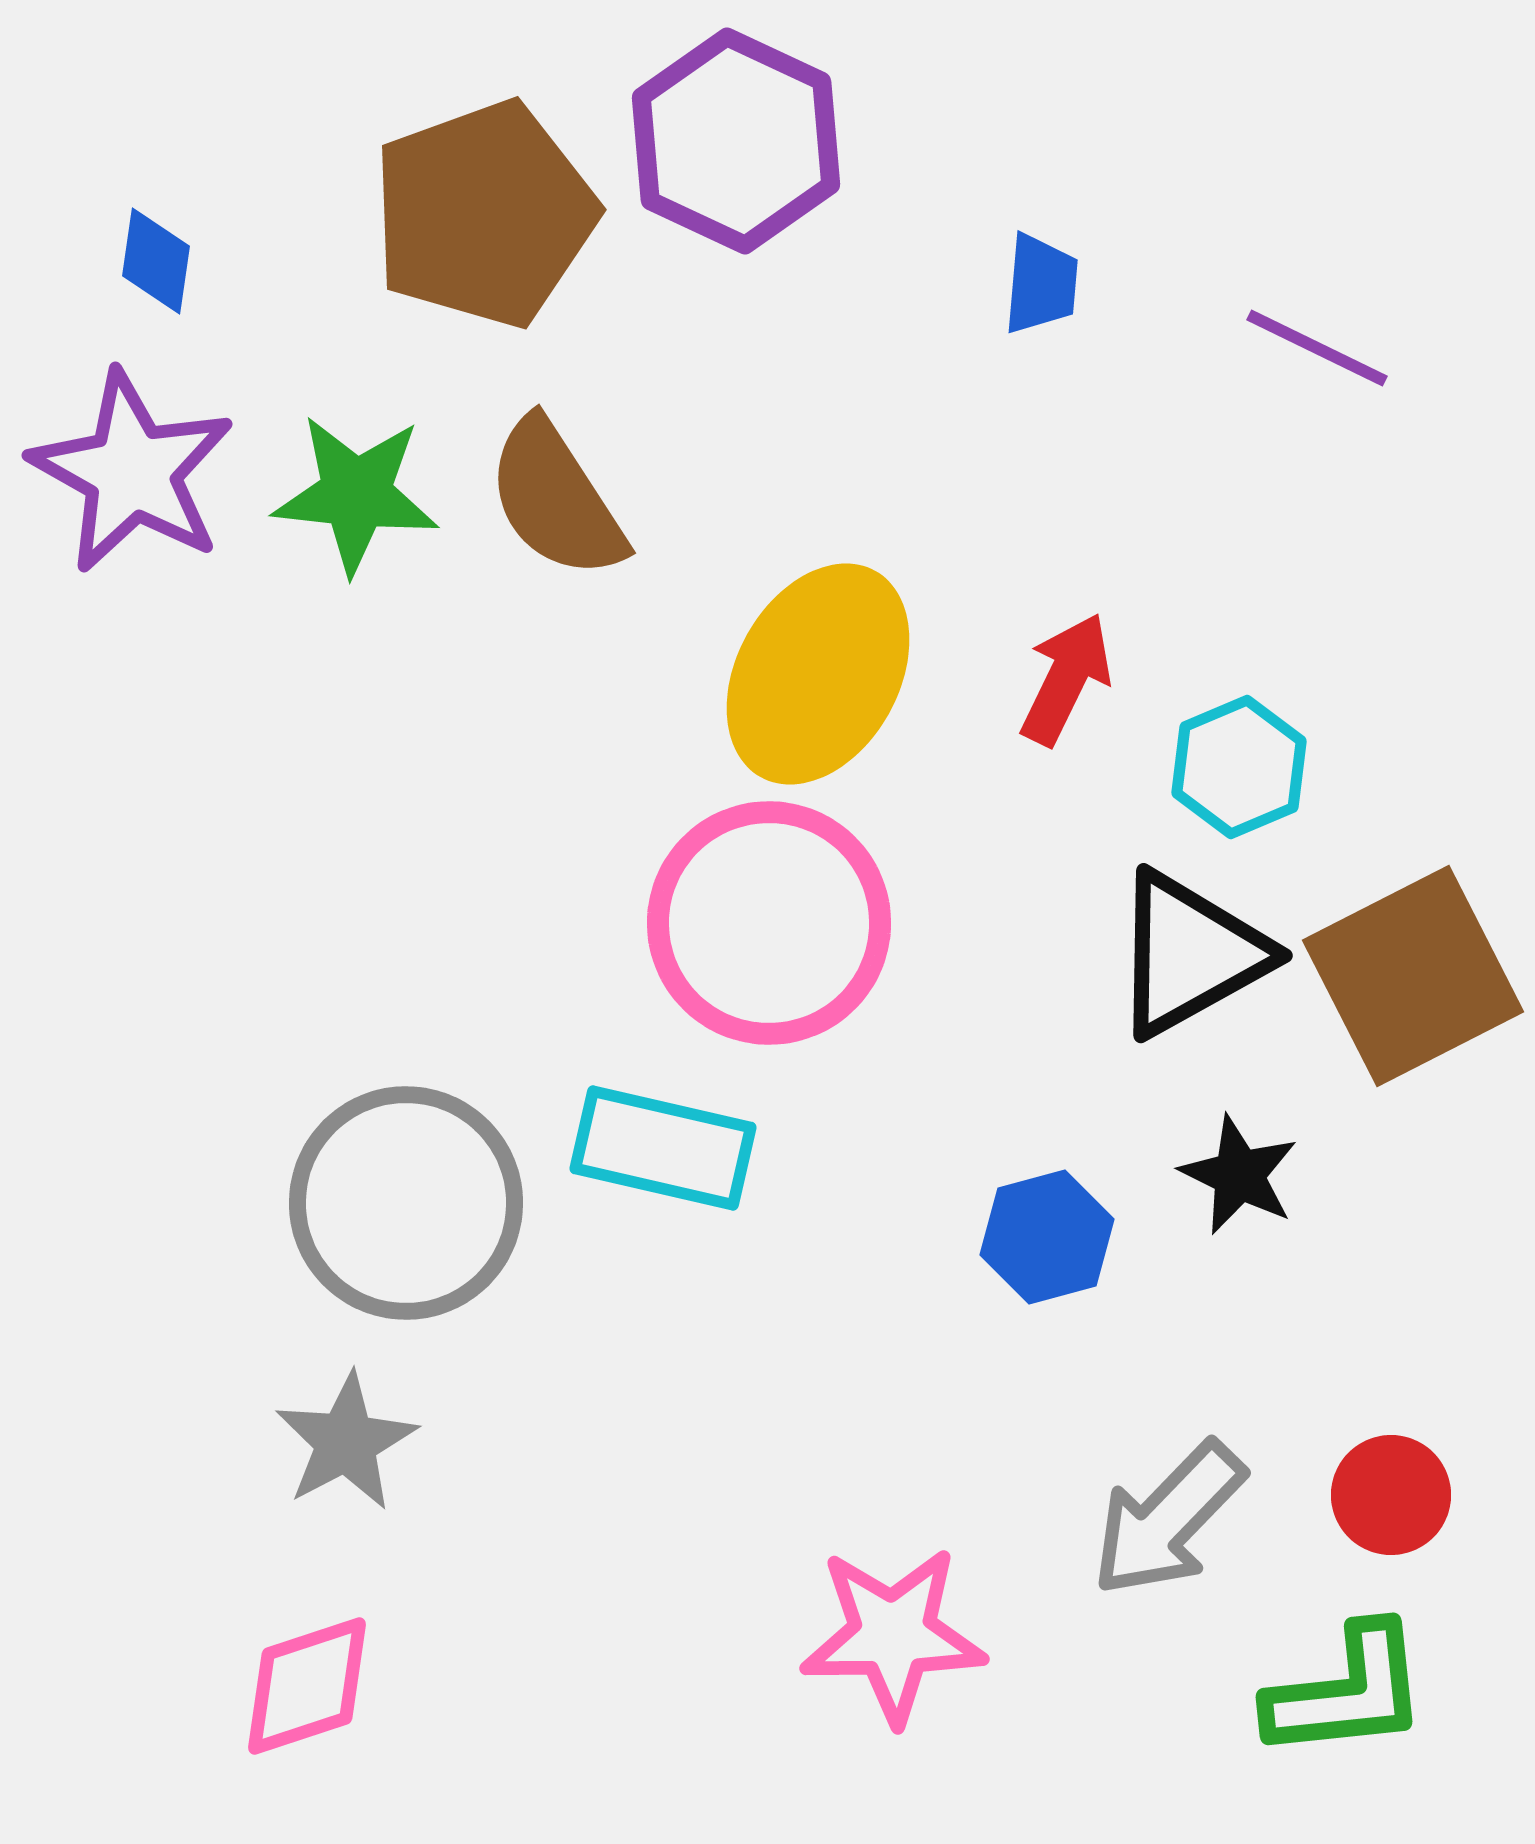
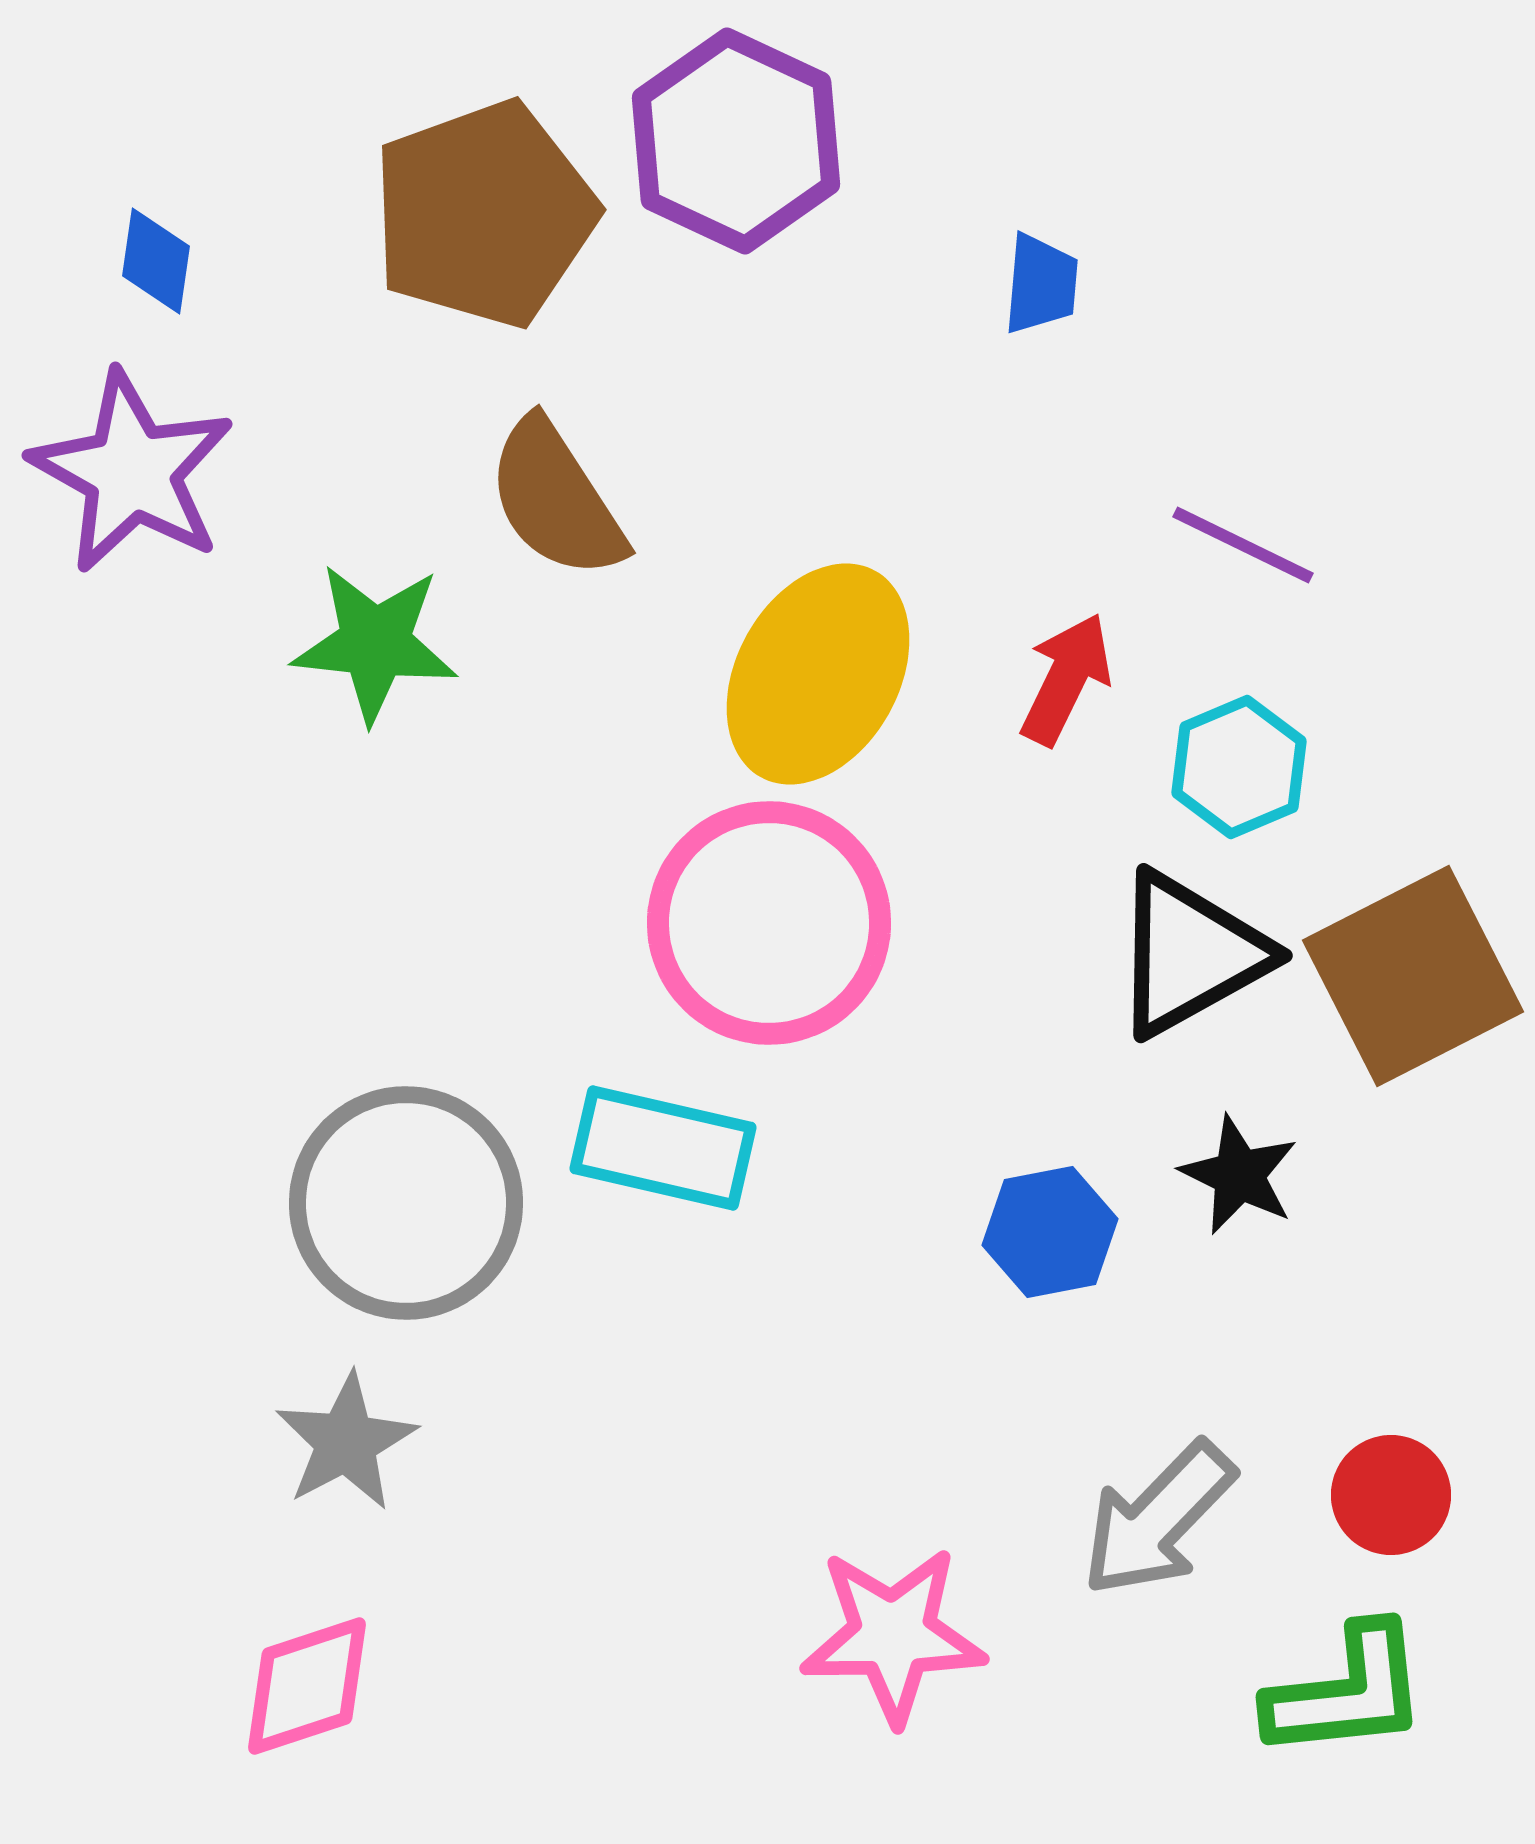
purple line: moved 74 px left, 197 px down
green star: moved 19 px right, 149 px down
blue hexagon: moved 3 px right, 5 px up; rotated 4 degrees clockwise
gray arrow: moved 10 px left
